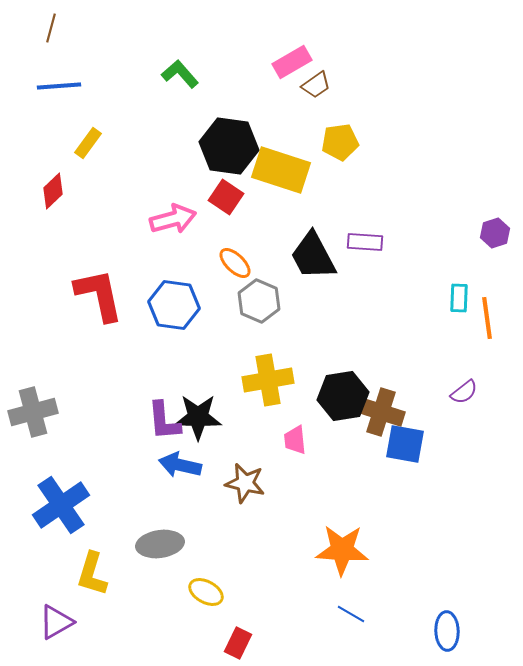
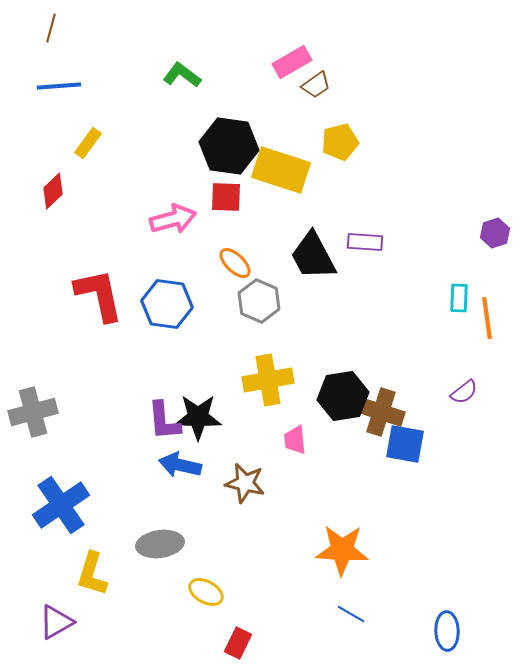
green L-shape at (180, 74): moved 2 px right, 1 px down; rotated 12 degrees counterclockwise
yellow pentagon at (340, 142): rotated 6 degrees counterclockwise
red square at (226, 197): rotated 32 degrees counterclockwise
blue hexagon at (174, 305): moved 7 px left, 1 px up
